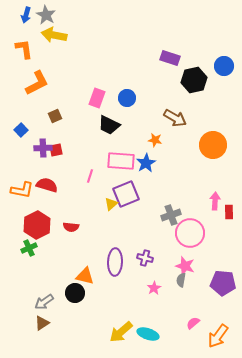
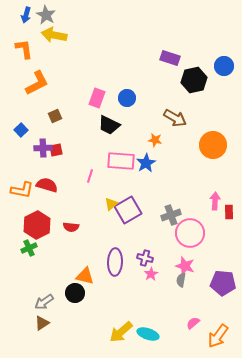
purple square at (126, 194): moved 2 px right, 16 px down; rotated 8 degrees counterclockwise
pink star at (154, 288): moved 3 px left, 14 px up
